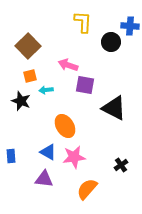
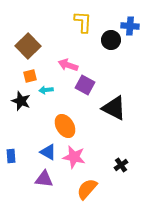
black circle: moved 2 px up
purple square: rotated 18 degrees clockwise
pink star: rotated 20 degrees clockwise
